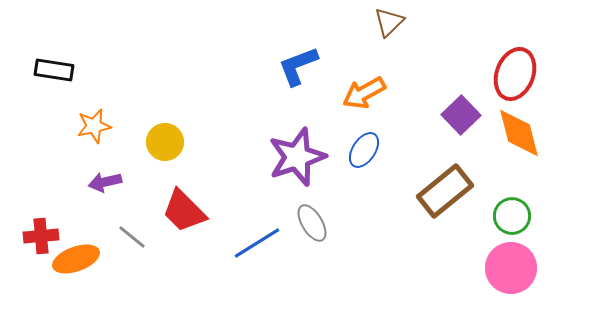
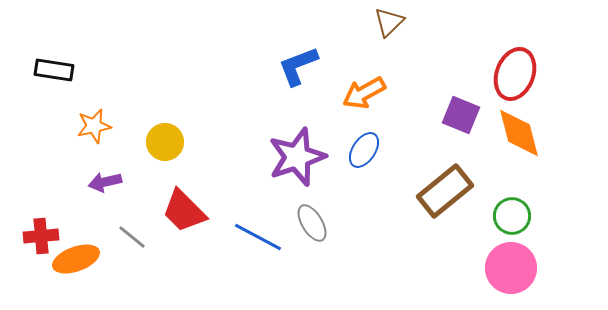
purple square: rotated 24 degrees counterclockwise
blue line: moved 1 px right, 6 px up; rotated 60 degrees clockwise
